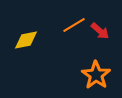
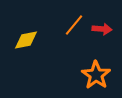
orange line: rotated 20 degrees counterclockwise
red arrow: moved 2 px right, 2 px up; rotated 36 degrees counterclockwise
